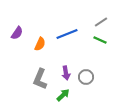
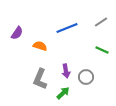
blue line: moved 6 px up
green line: moved 2 px right, 10 px down
orange semicircle: moved 2 px down; rotated 96 degrees counterclockwise
purple arrow: moved 2 px up
green arrow: moved 2 px up
